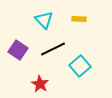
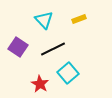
yellow rectangle: rotated 24 degrees counterclockwise
purple square: moved 3 px up
cyan square: moved 12 px left, 7 px down
